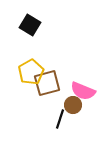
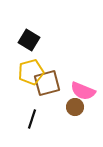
black square: moved 1 px left, 15 px down
yellow pentagon: rotated 15 degrees clockwise
brown circle: moved 2 px right, 2 px down
black line: moved 28 px left
